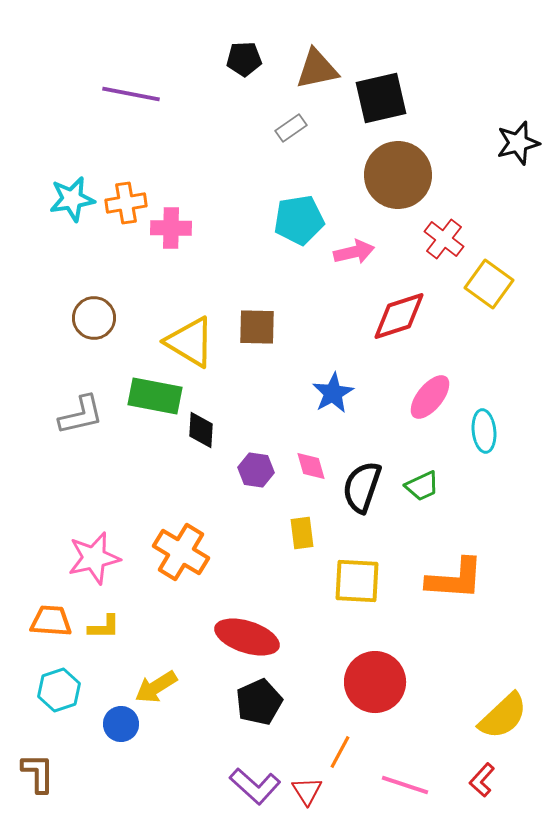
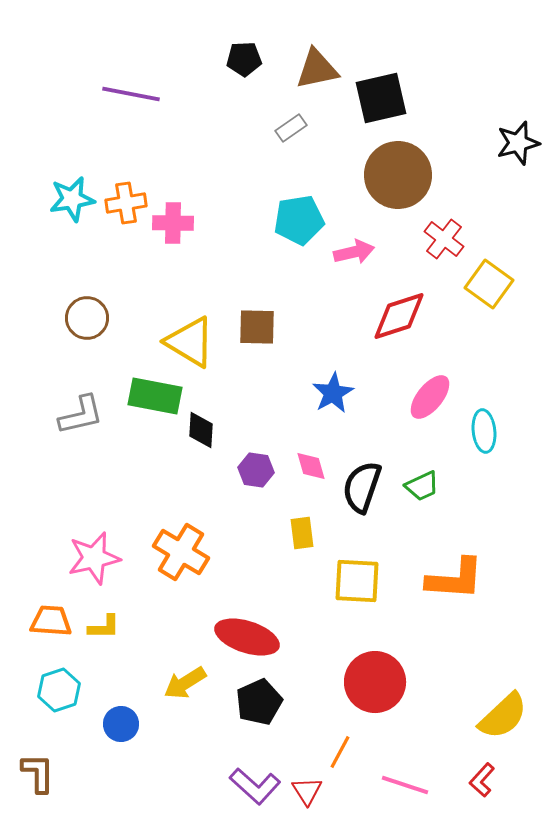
pink cross at (171, 228): moved 2 px right, 5 px up
brown circle at (94, 318): moved 7 px left
yellow arrow at (156, 687): moved 29 px right, 4 px up
